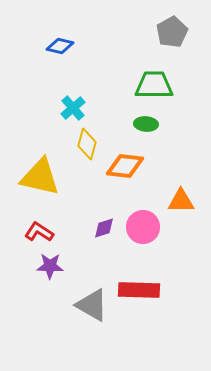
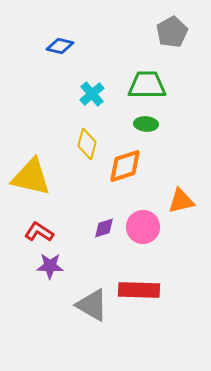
green trapezoid: moved 7 px left
cyan cross: moved 19 px right, 14 px up
orange diamond: rotated 24 degrees counterclockwise
yellow triangle: moved 9 px left
orange triangle: rotated 12 degrees counterclockwise
